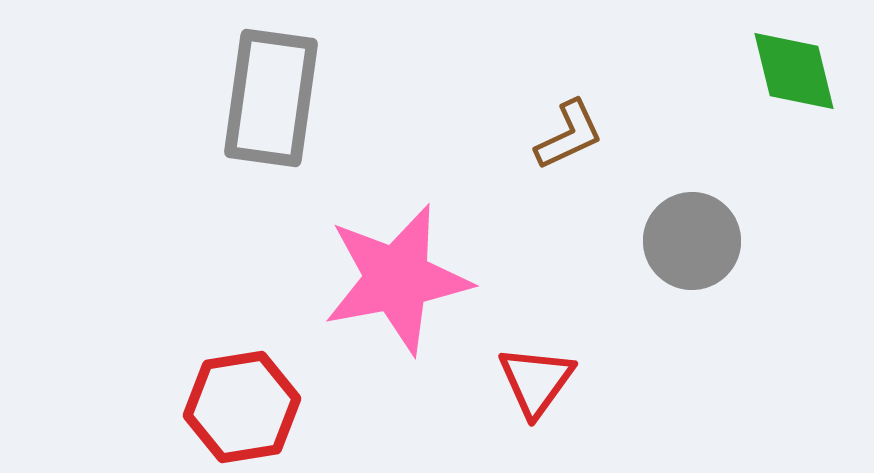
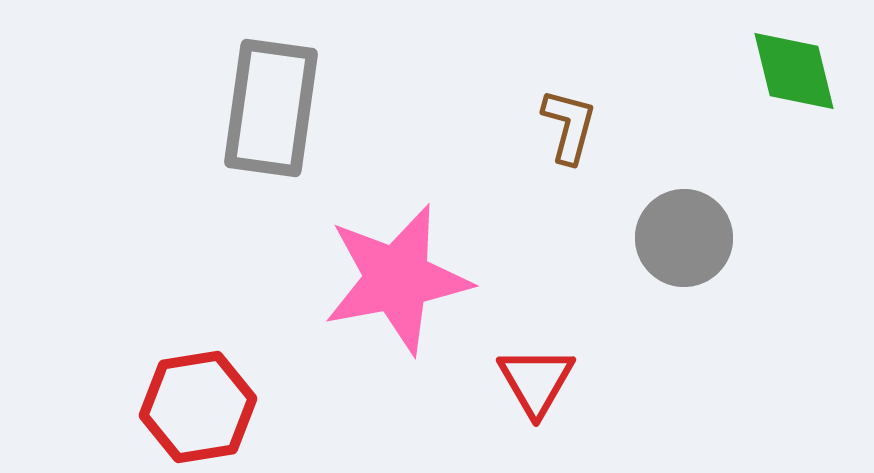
gray rectangle: moved 10 px down
brown L-shape: moved 9 px up; rotated 50 degrees counterclockwise
gray circle: moved 8 px left, 3 px up
red triangle: rotated 6 degrees counterclockwise
red hexagon: moved 44 px left
